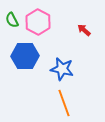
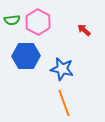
green semicircle: rotated 70 degrees counterclockwise
blue hexagon: moved 1 px right
